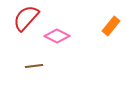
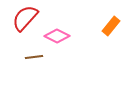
red semicircle: moved 1 px left
brown line: moved 9 px up
